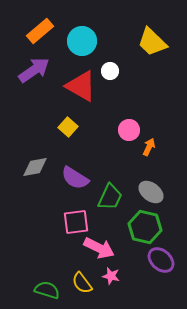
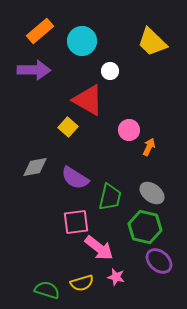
purple arrow: rotated 36 degrees clockwise
red triangle: moved 7 px right, 14 px down
gray ellipse: moved 1 px right, 1 px down
green trapezoid: rotated 12 degrees counterclockwise
pink arrow: rotated 12 degrees clockwise
purple ellipse: moved 2 px left, 1 px down
pink star: moved 5 px right, 1 px down
yellow semicircle: rotated 70 degrees counterclockwise
